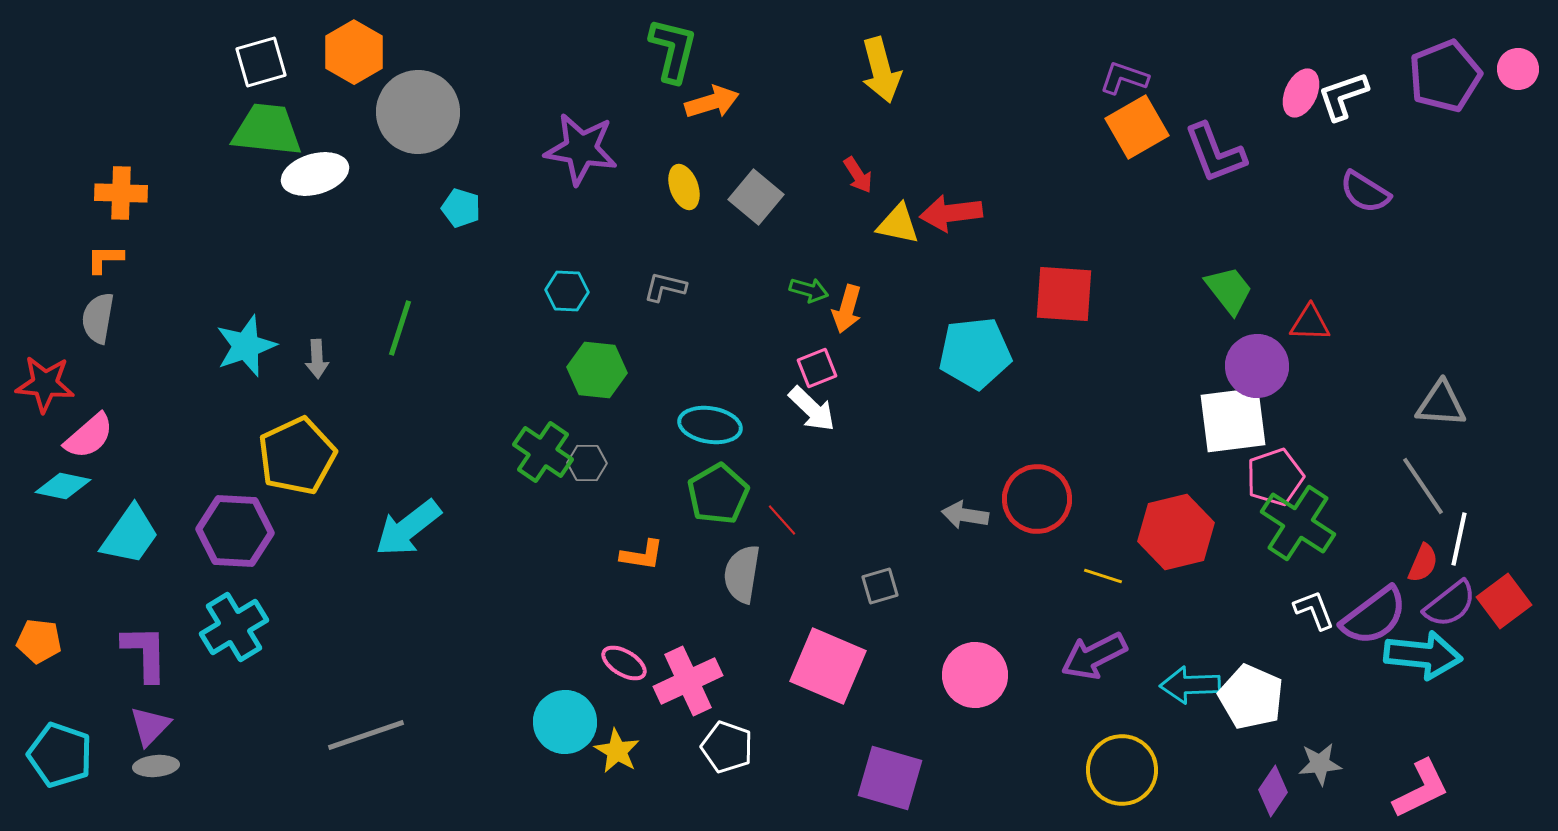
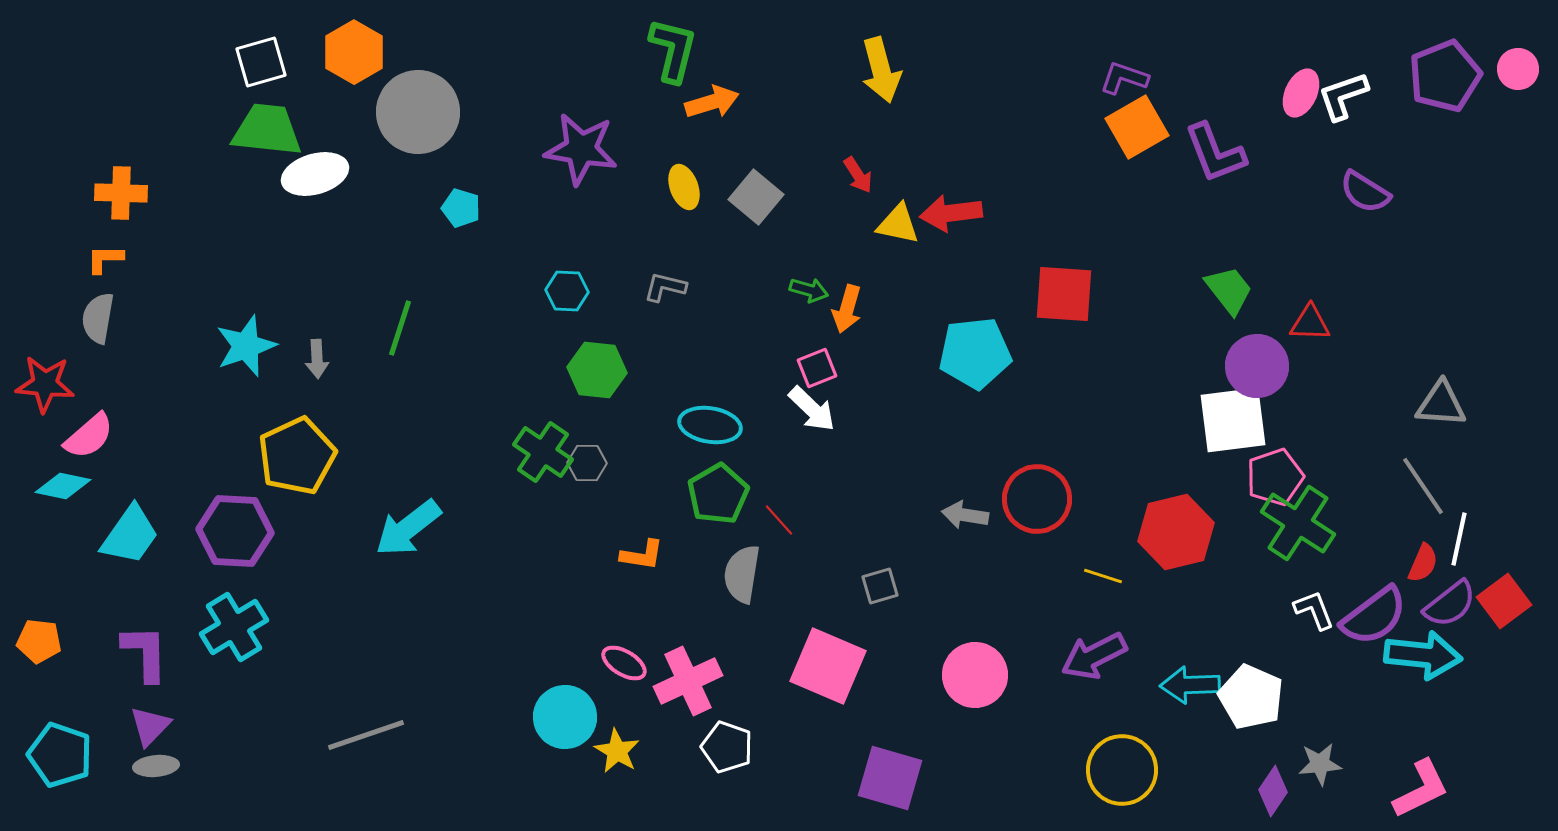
red line at (782, 520): moved 3 px left
cyan circle at (565, 722): moved 5 px up
